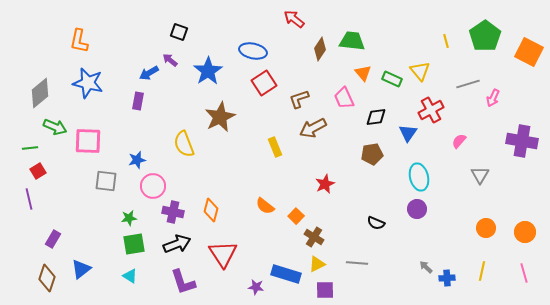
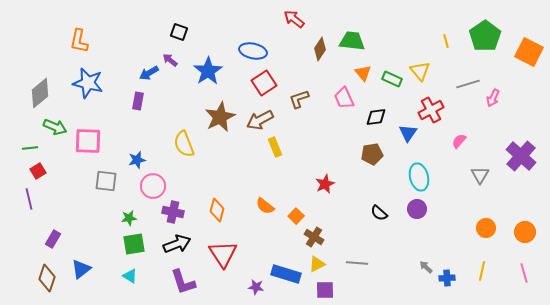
brown arrow at (313, 128): moved 53 px left, 8 px up
purple cross at (522, 141): moved 1 px left, 15 px down; rotated 32 degrees clockwise
orange diamond at (211, 210): moved 6 px right
black semicircle at (376, 223): moved 3 px right, 10 px up; rotated 18 degrees clockwise
